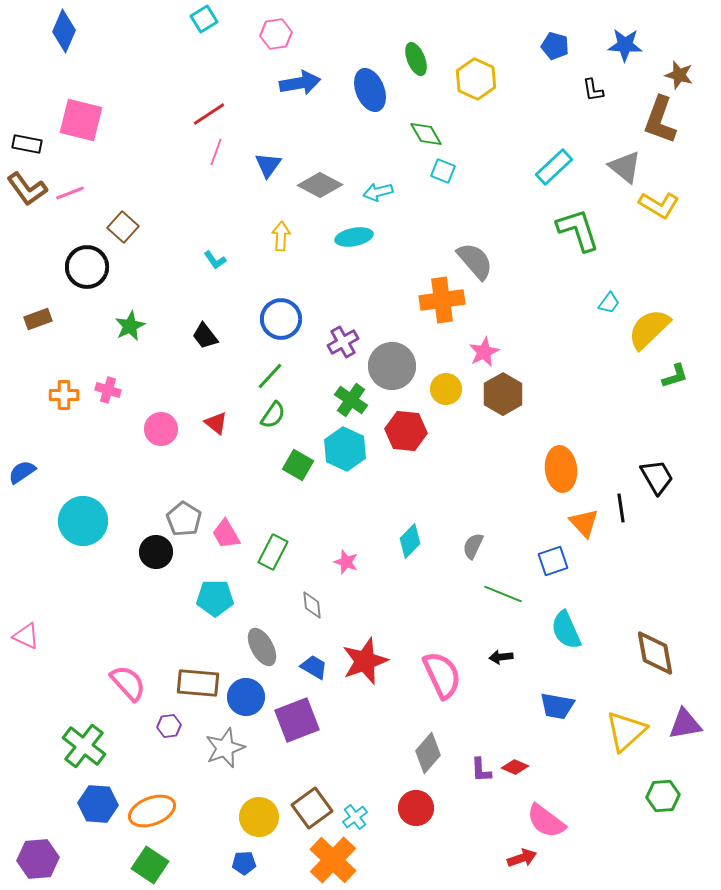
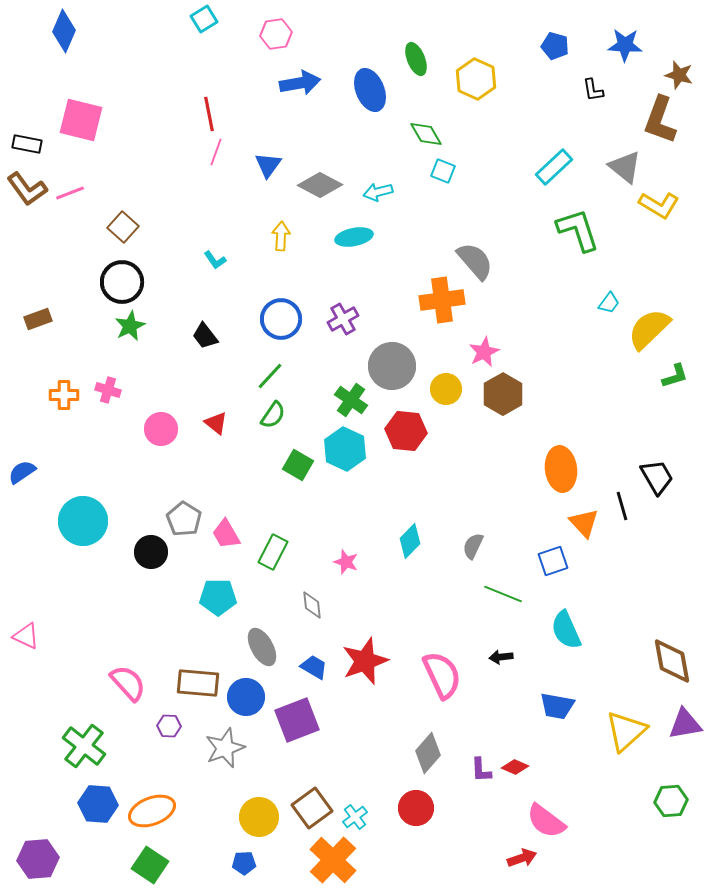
red line at (209, 114): rotated 68 degrees counterclockwise
black circle at (87, 267): moved 35 px right, 15 px down
purple cross at (343, 342): moved 23 px up
black line at (621, 508): moved 1 px right, 2 px up; rotated 8 degrees counterclockwise
black circle at (156, 552): moved 5 px left
cyan pentagon at (215, 598): moved 3 px right, 1 px up
brown diamond at (655, 653): moved 17 px right, 8 px down
purple hexagon at (169, 726): rotated 10 degrees clockwise
green hexagon at (663, 796): moved 8 px right, 5 px down
